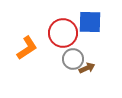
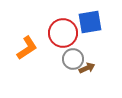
blue square: rotated 10 degrees counterclockwise
